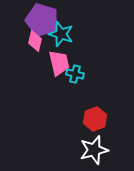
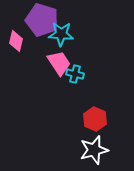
cyan star: rotated 15 degrees counterclockwise
pink diamond: moved 19 px left
pink trapezoid: rotated 20 degrees counterclockwise
red hexagon: rotated 15 degrees counterclockwise
